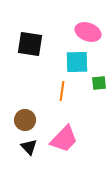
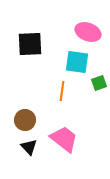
black square: rotated 12 degrees counterclockwise
cyan square: rotated 10 degrees clockwise
green square: rotated 14 degrees counterclockwise
pink trapezoid: rotated 96 degrees counterclockwise
